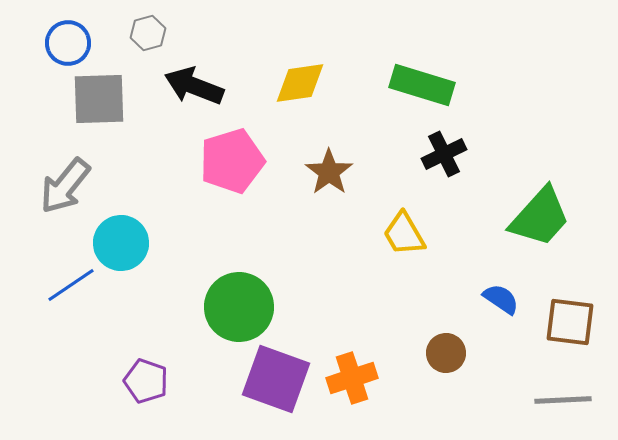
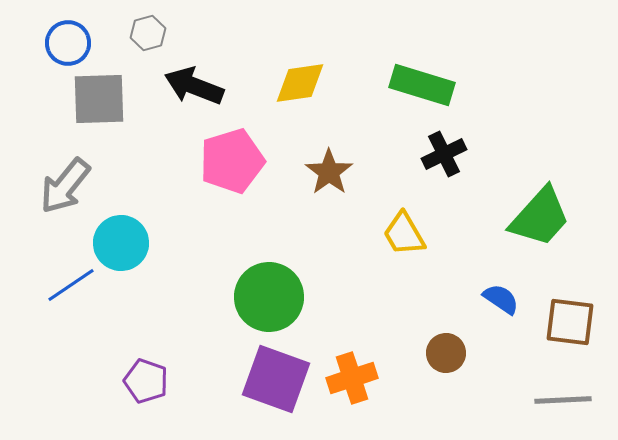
green circle: moved 30 px right, 10 px up
